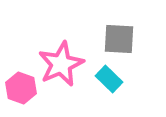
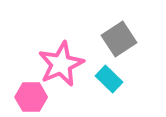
gray square: rotated 36 degrees counterclockwise
pink hexagon: moved 10 px right, 9 px down; rotated 20 degrees counterclockwise
